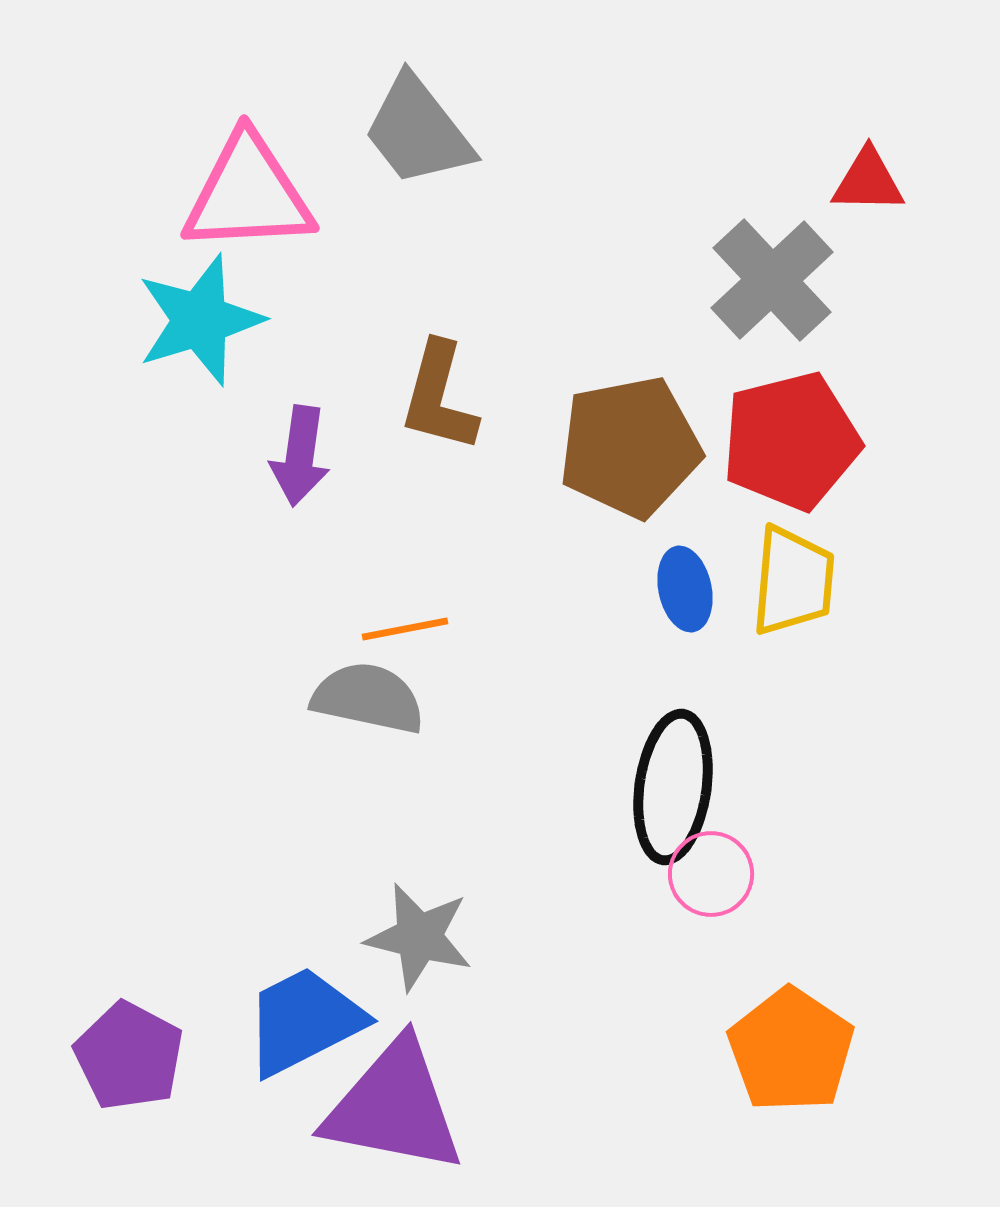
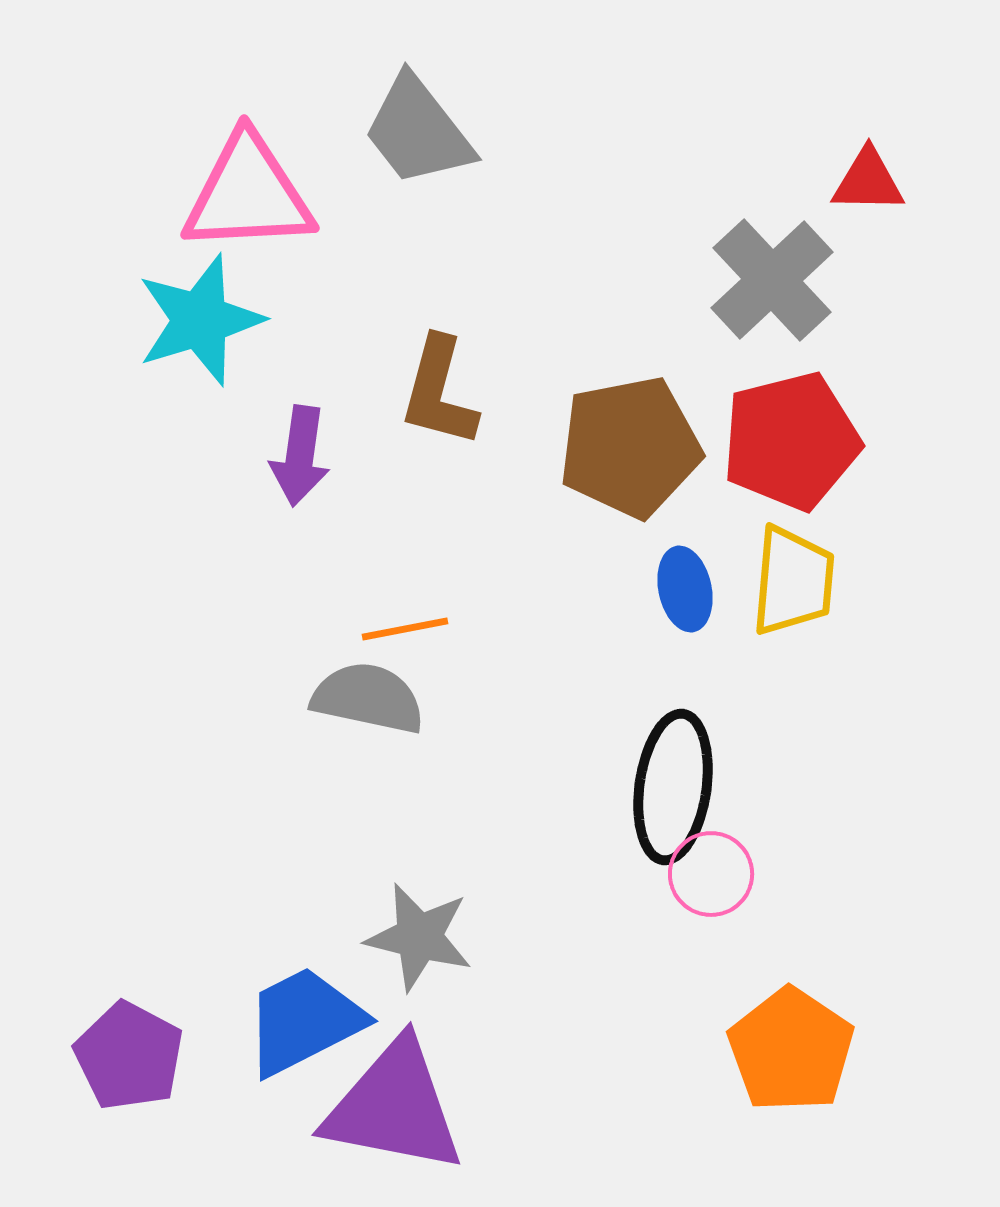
brown L-shape: moved 5 px up
